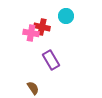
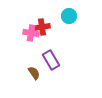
cyan circle: moved 3 px right
red cross: rotated 21 degrees counterclockwise
brown semicircle: moved 1 px right, 15 px up
